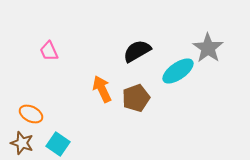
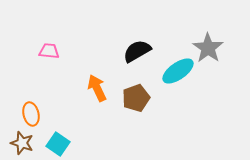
pink trapezoid: rotated 120 degrees clockwise
orange arrow: moved 5 px left, 1 px up
orange ellipse: rotated 50 degrees clockwise
